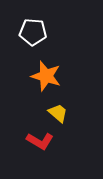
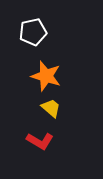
white pentagon: rotated 16 degrees counterclockwise
yellow trapezoid: moved 7 px left, 5 px up
